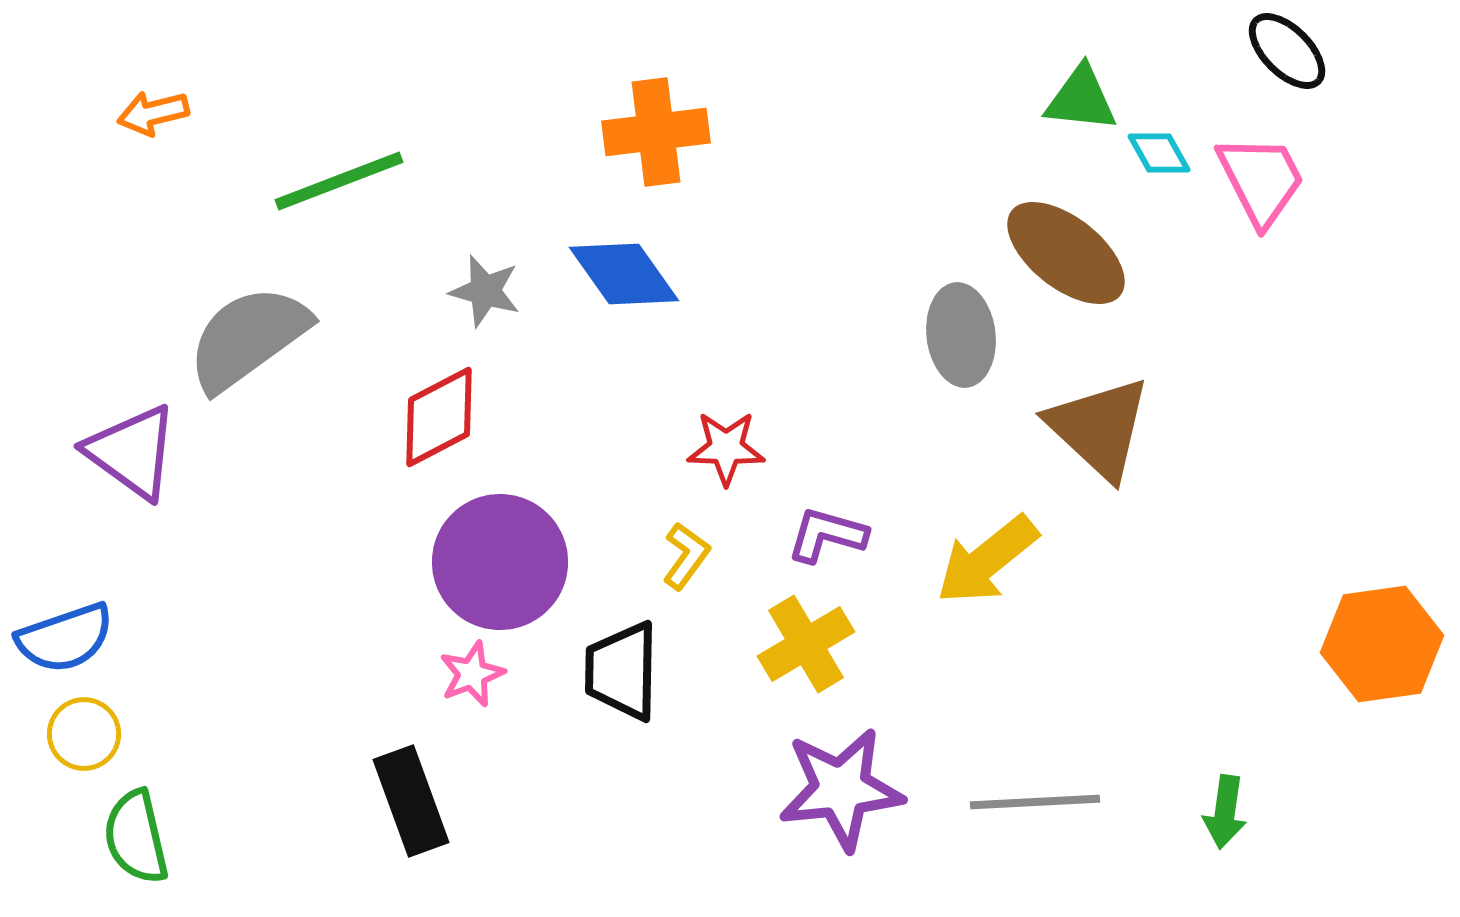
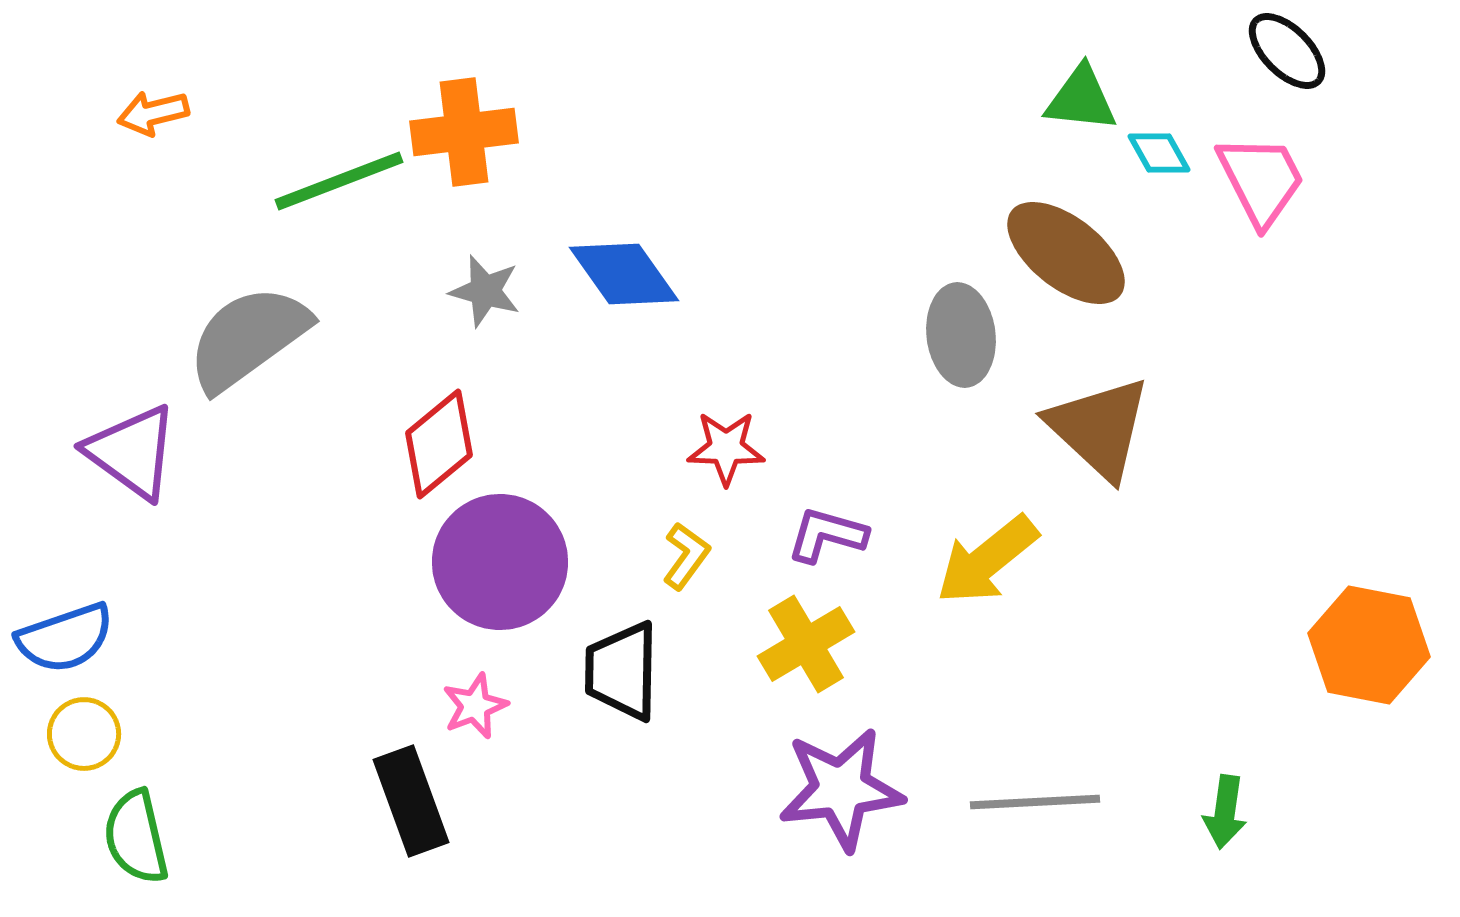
orange cross: moved 192 px left
red diamond: moved 27 px down; rotated 12 degrees counterclockwise
orange hexagon: moved 13 px left, 1 px down; rotated 19 degrees clockwise
pink star: moved 3 px right, 32 px down
